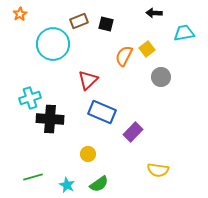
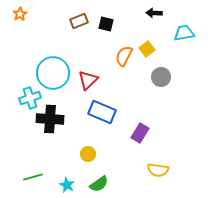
cyan circle: moved 29 px down
purple rectangle: moved 7 px right, 1 px down; rotated 12 degrees counterclockwise
